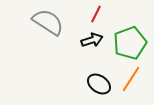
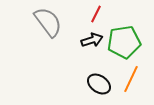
gray semicircle: rotated 20 degrees clockwise
green pentagon: moved 6 px left, 1 px up; rotated 12 degrees clockwise
orange line: rotated 8 degrees counterclockwise
